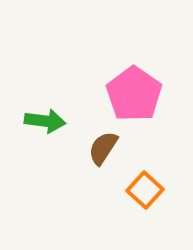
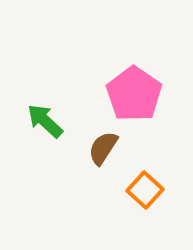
green arrow: rotated 144 degrees counterclockwise
